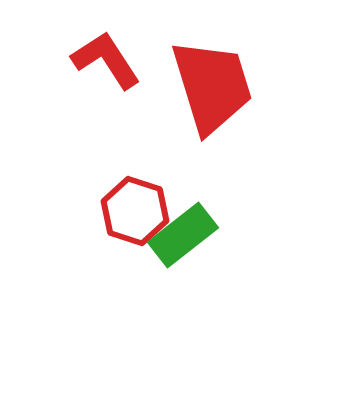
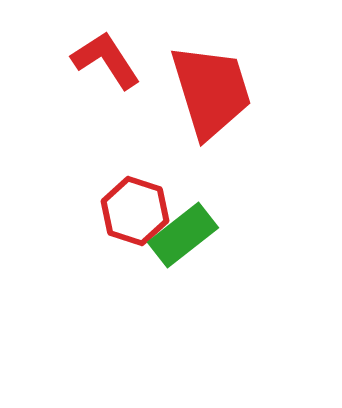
red trapezoid: moved 1 px left, 5 px down
